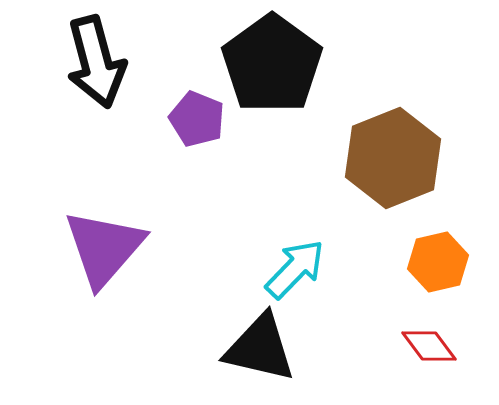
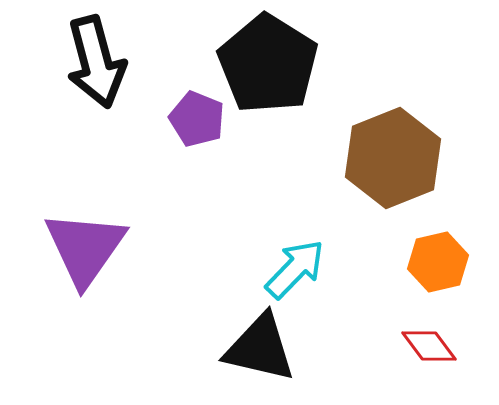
black pentagon: moved 4 px left; rotated 4 degrees counterclockwise
purple triangle: moved 19 px left; rotated 6 degrees counterclockwise
